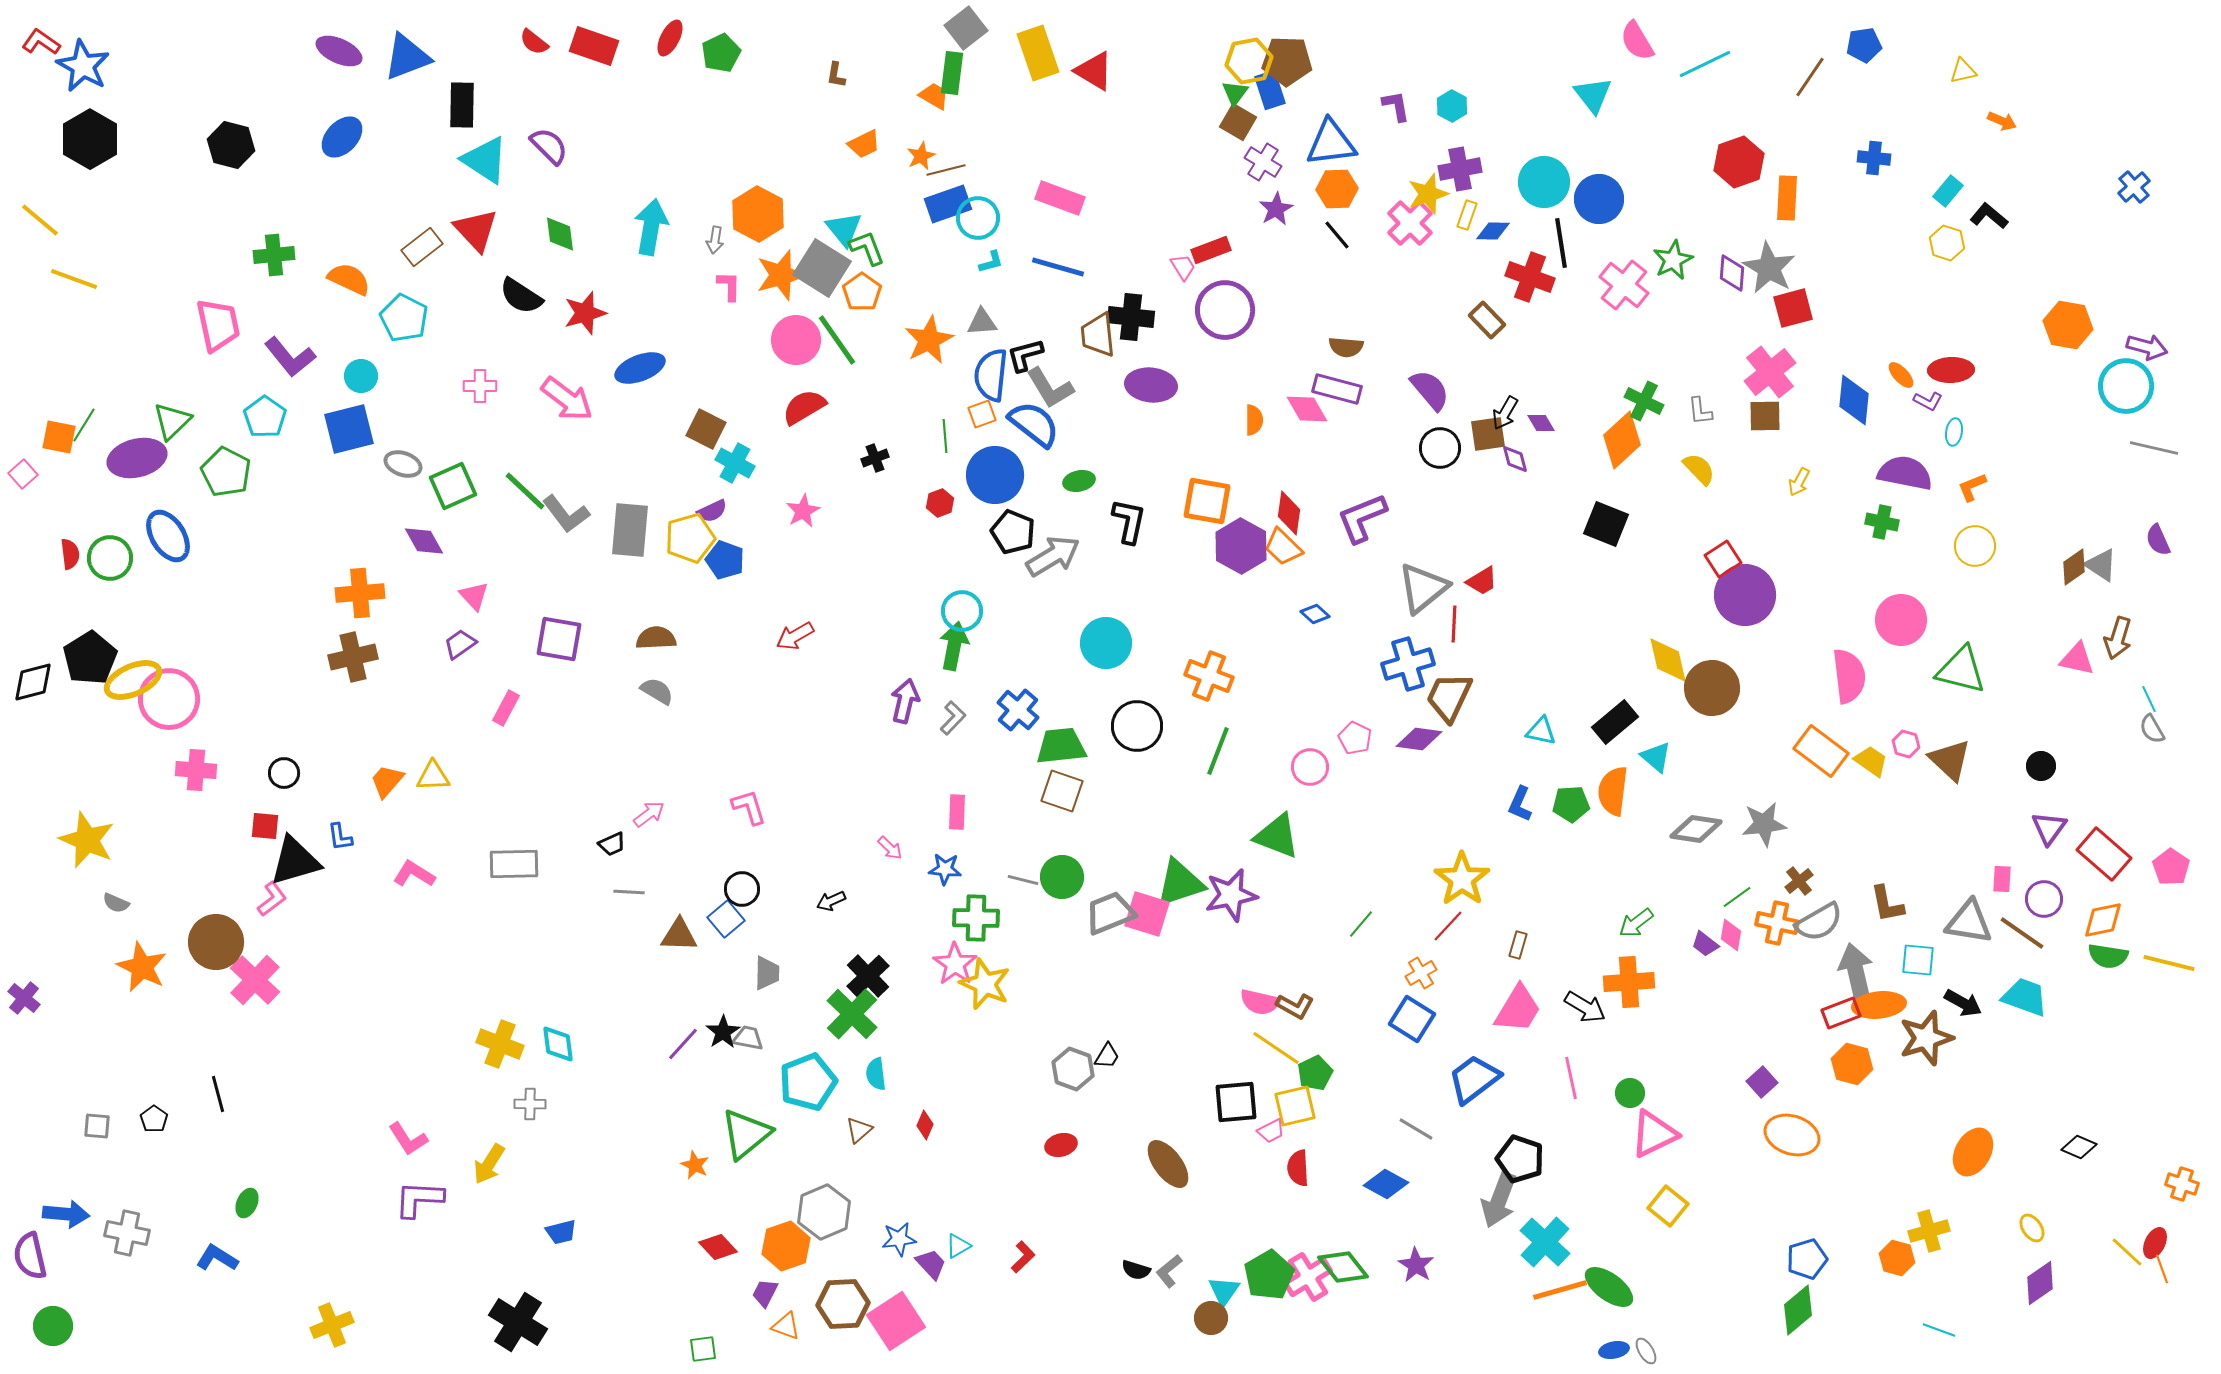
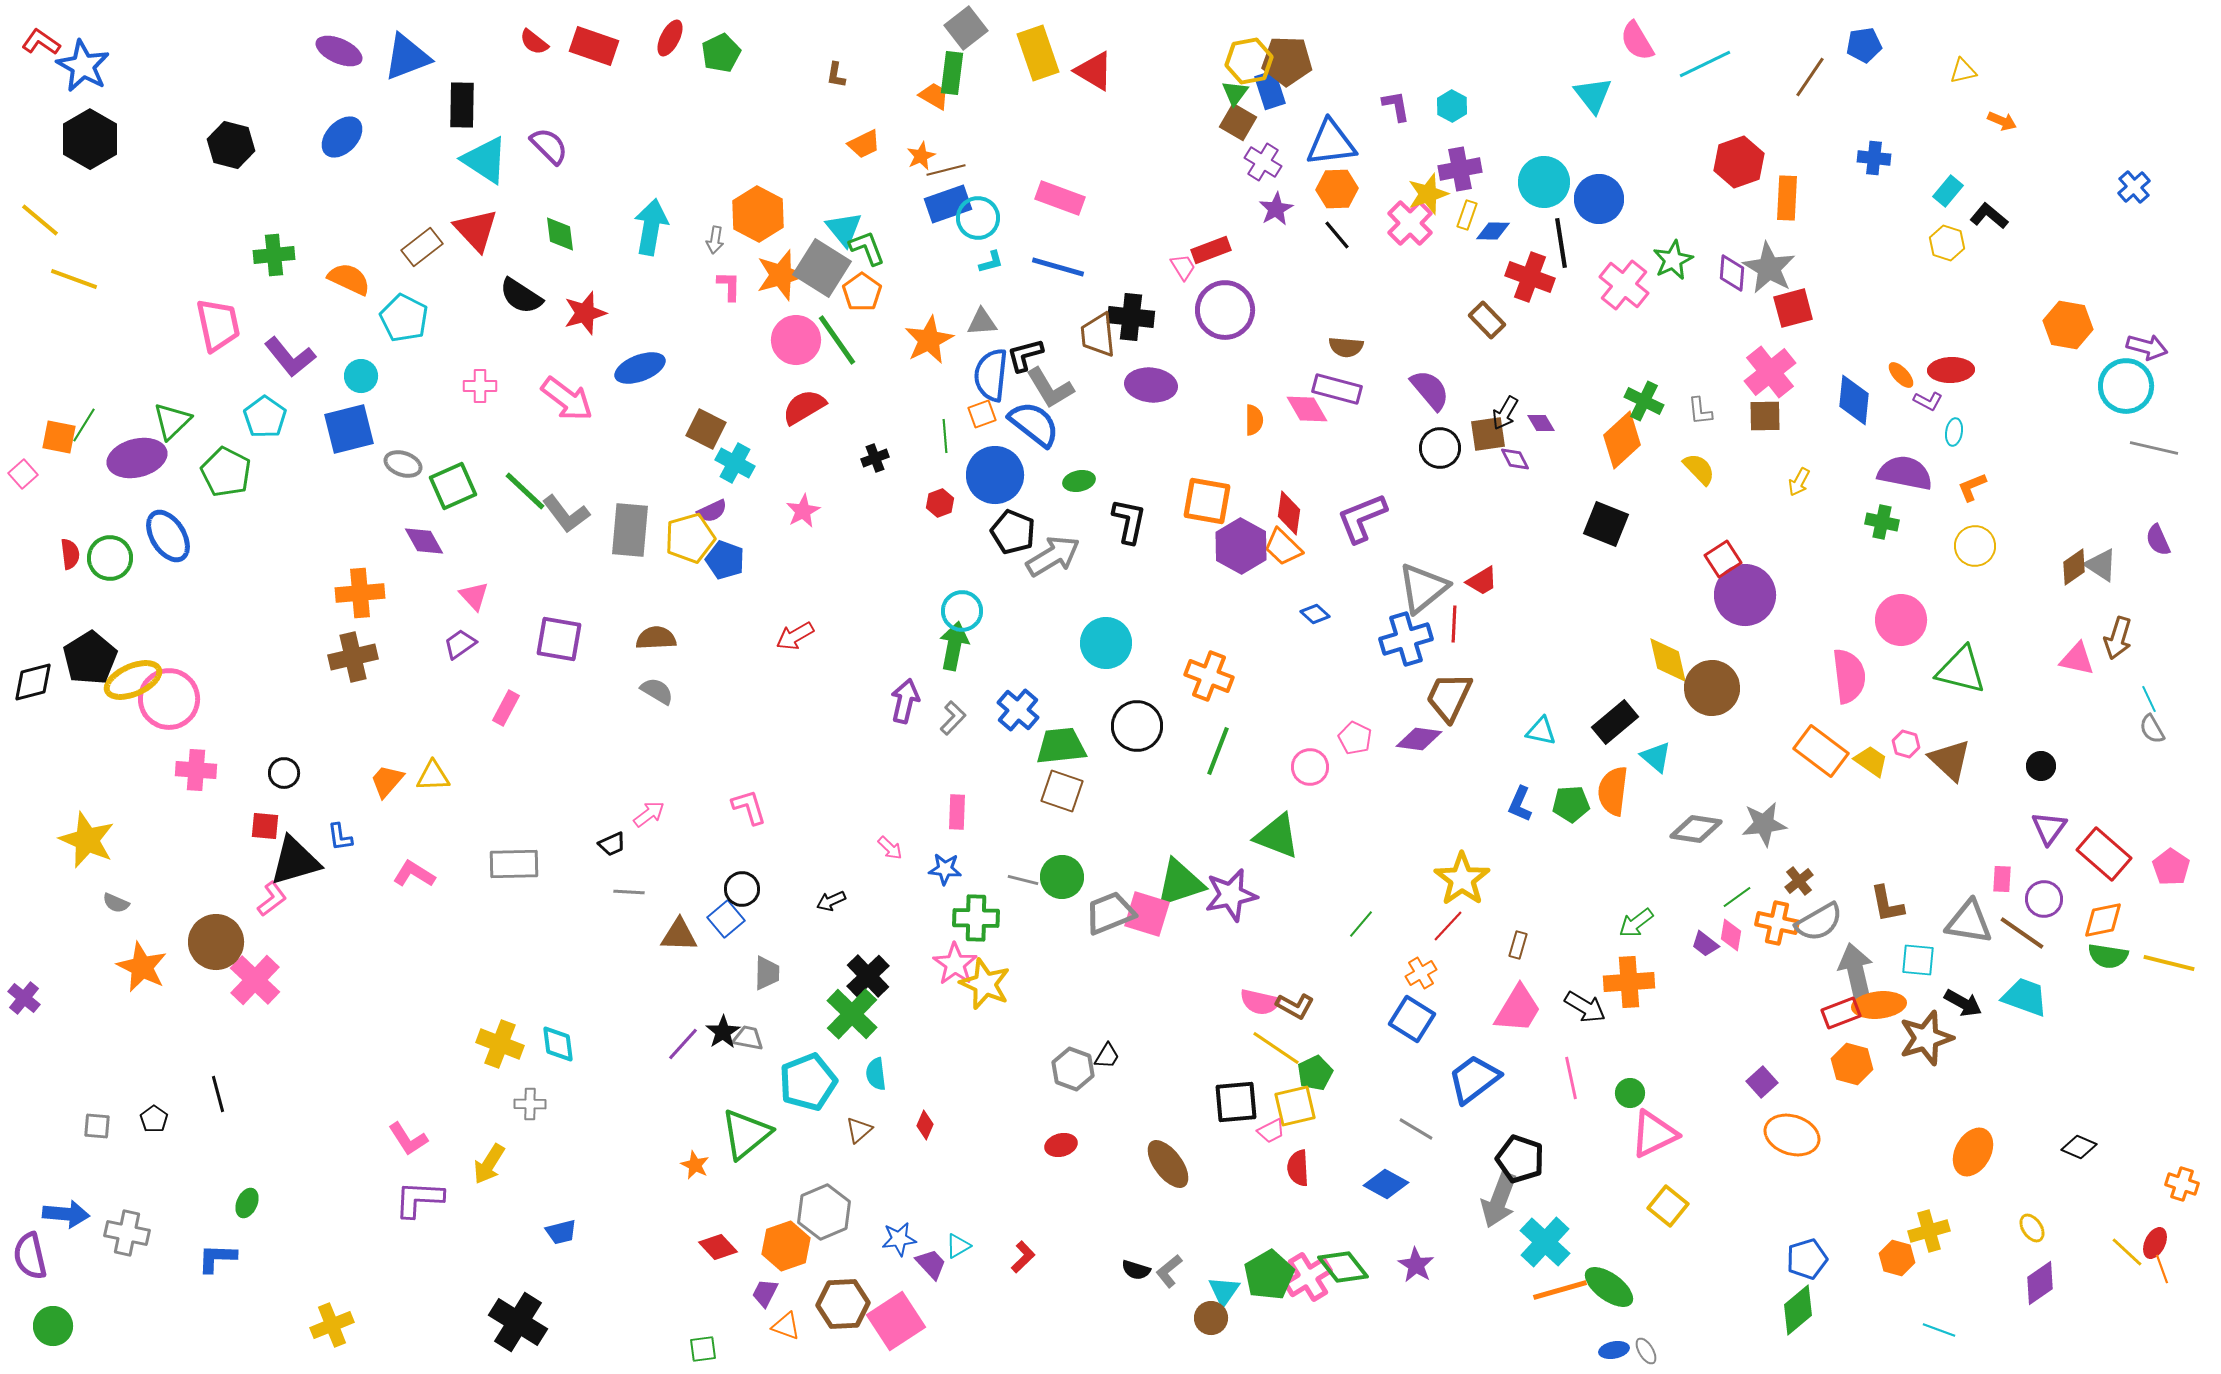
purple diamond at (1515, 459): rotated 12 degrees counterclockwise
blue cross at (1408, 664): moved 2 px left, 25 px up
blue L-shape at (217, 1258): rotated 30 degrees counterclockwise
